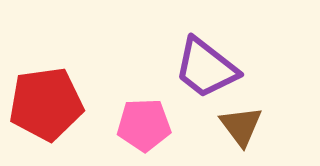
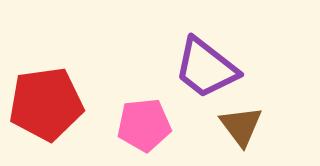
pink pentagon: rotated 4 degrees counterclockwise
